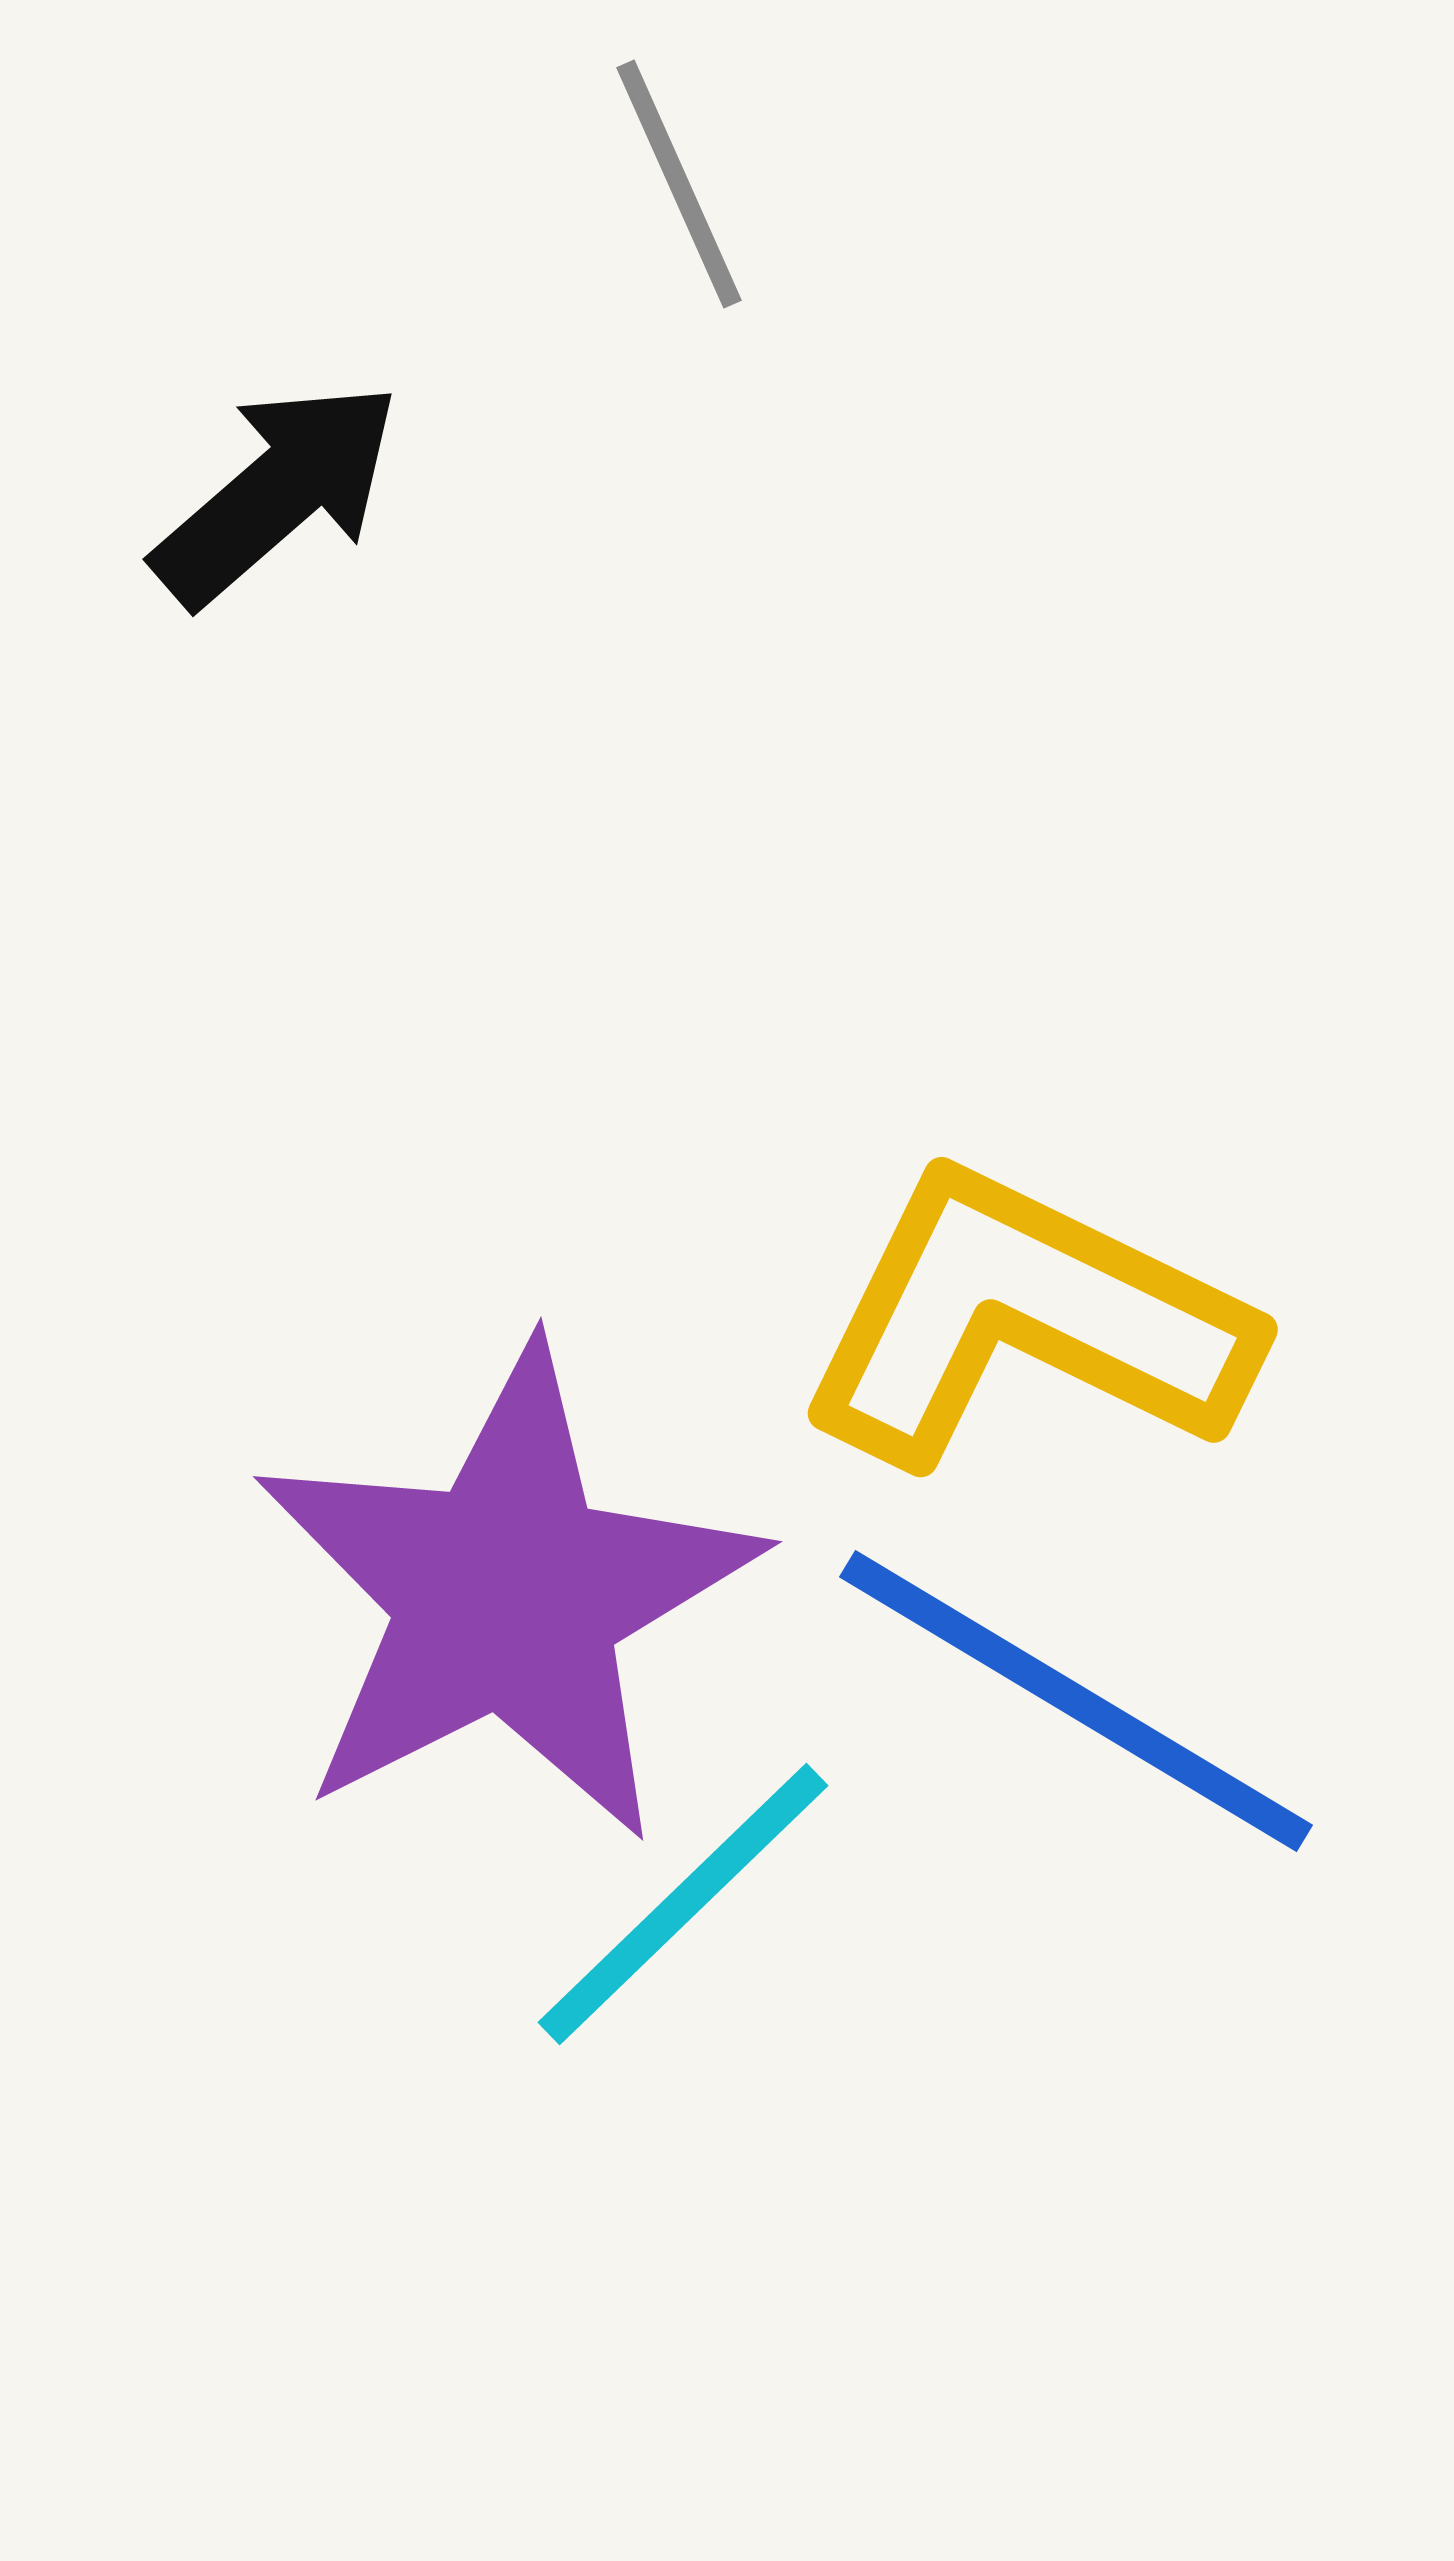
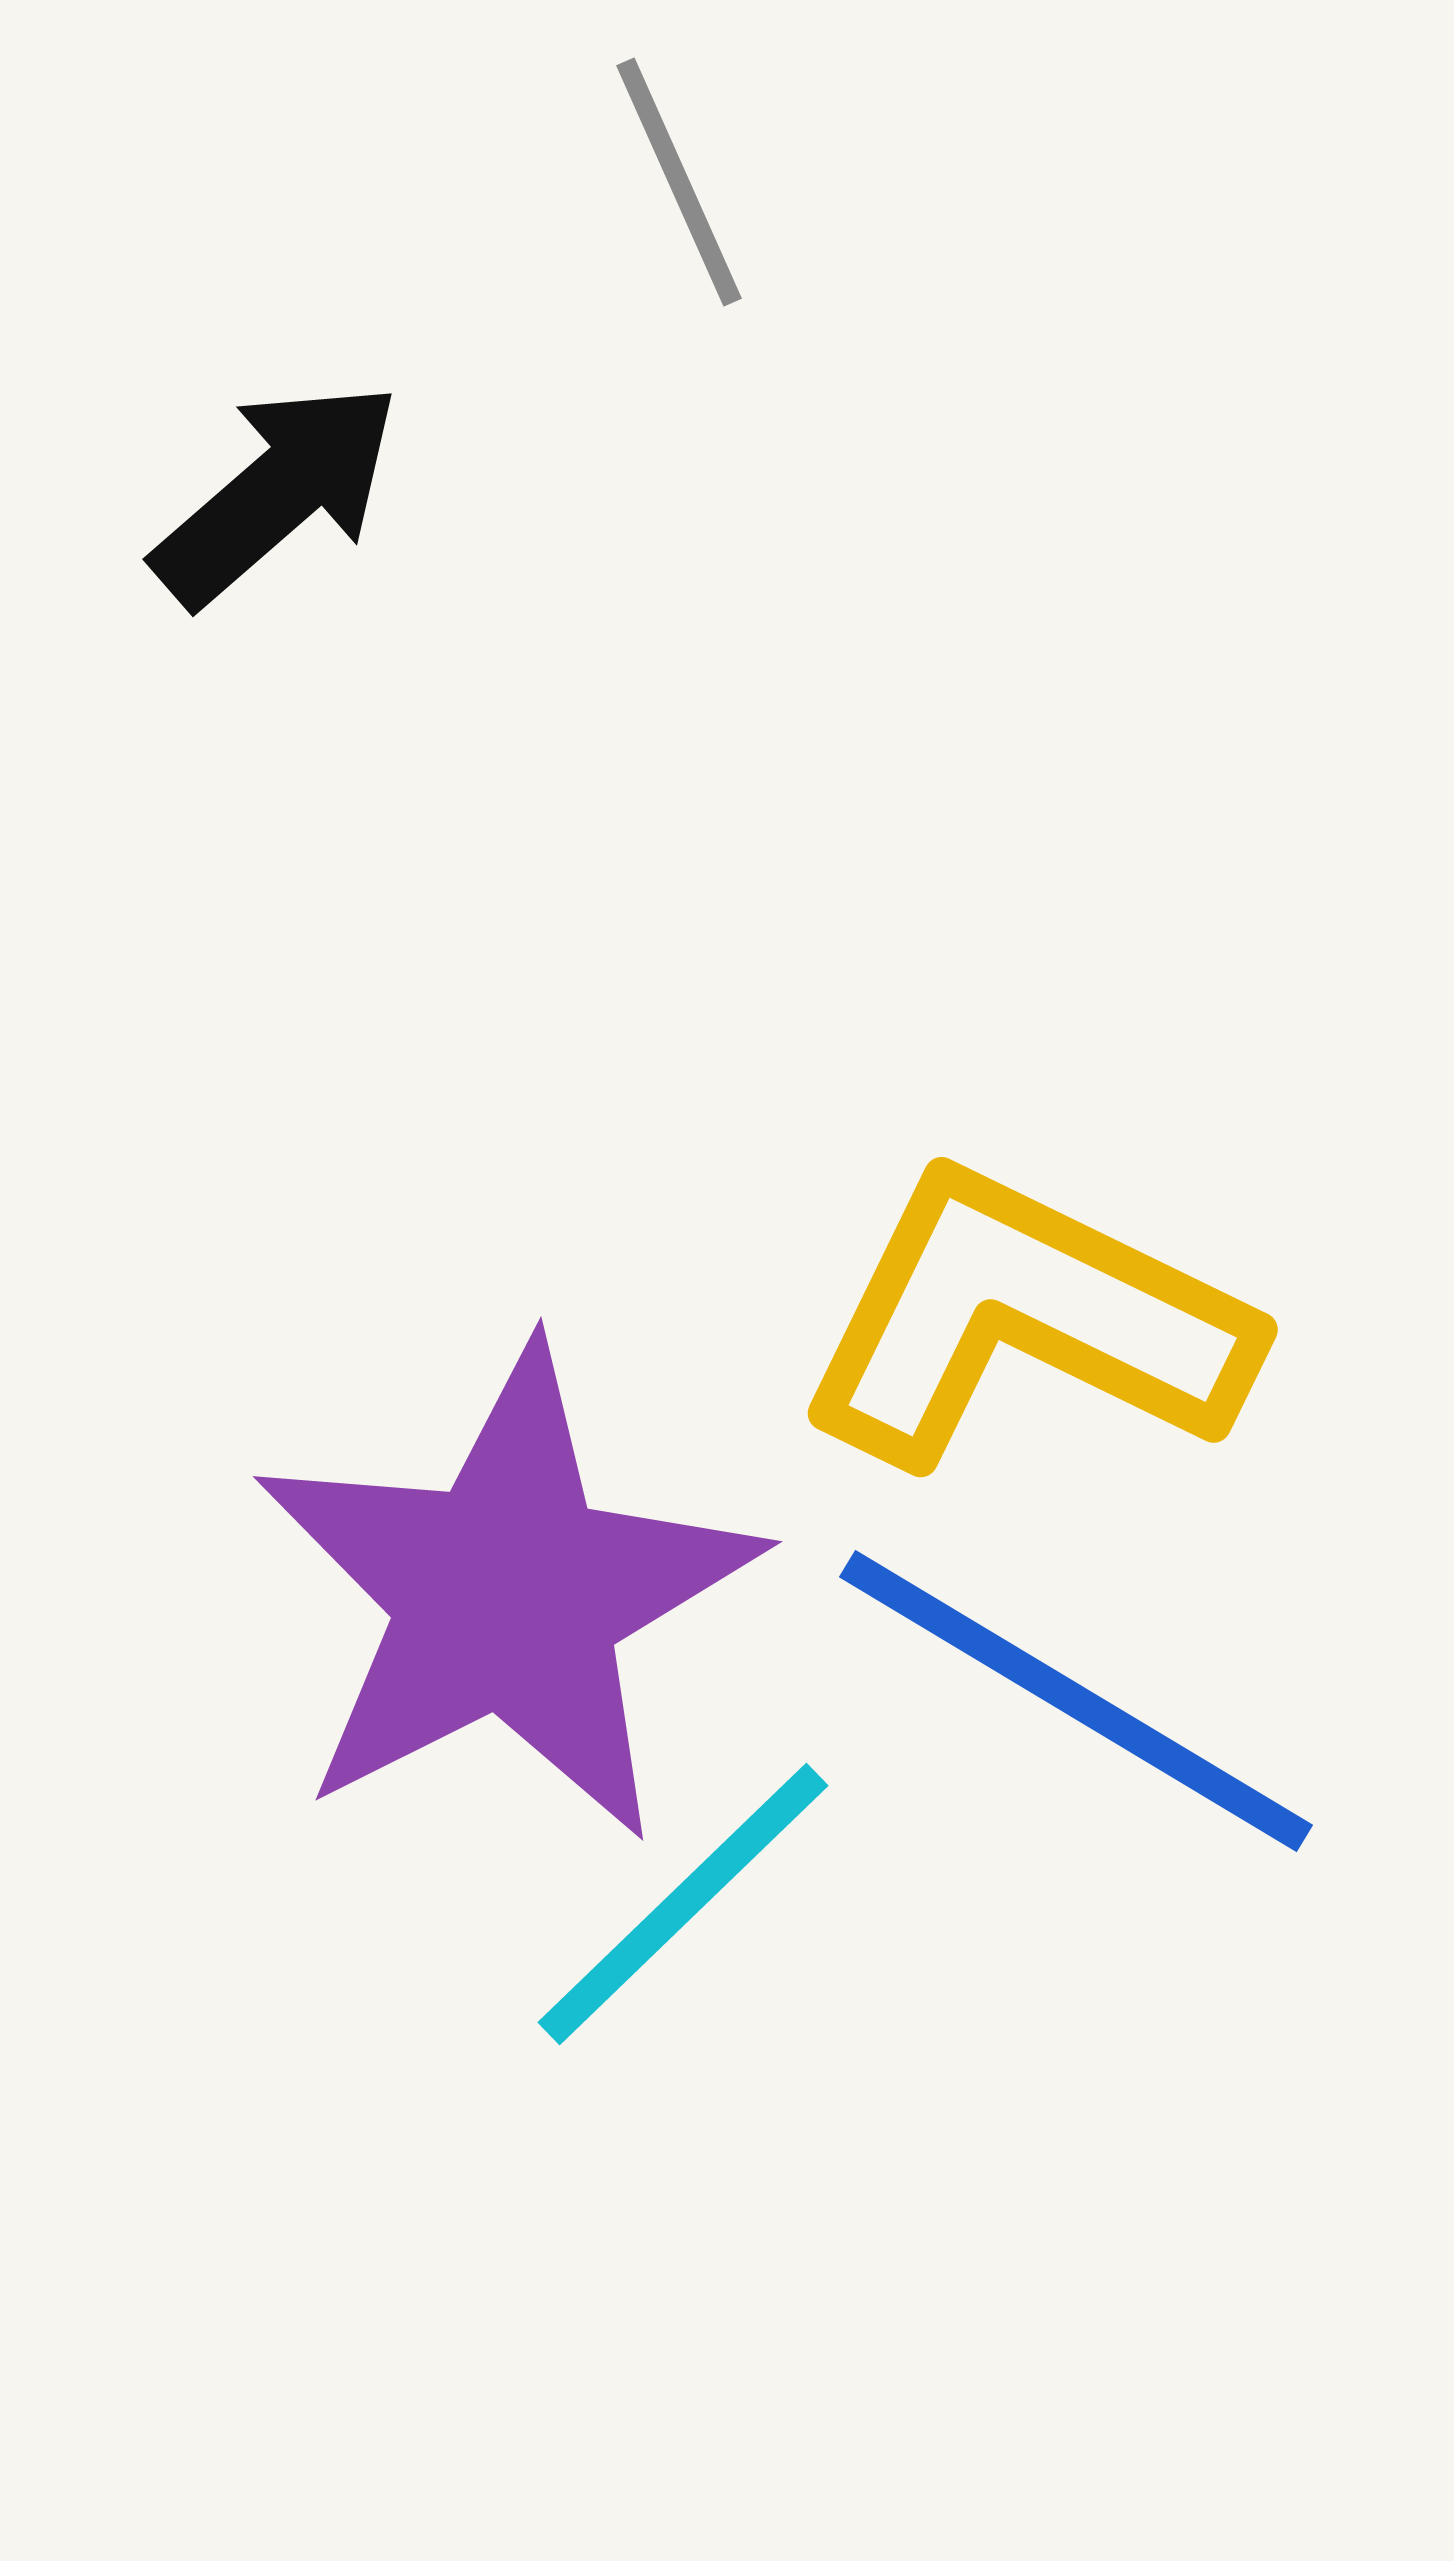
gray line: moved 2 px up
